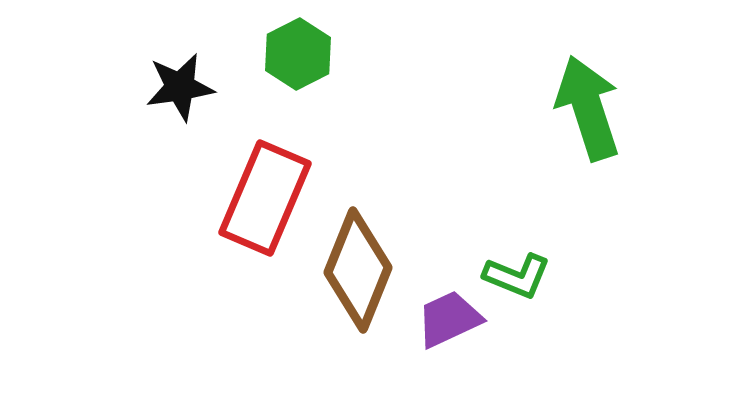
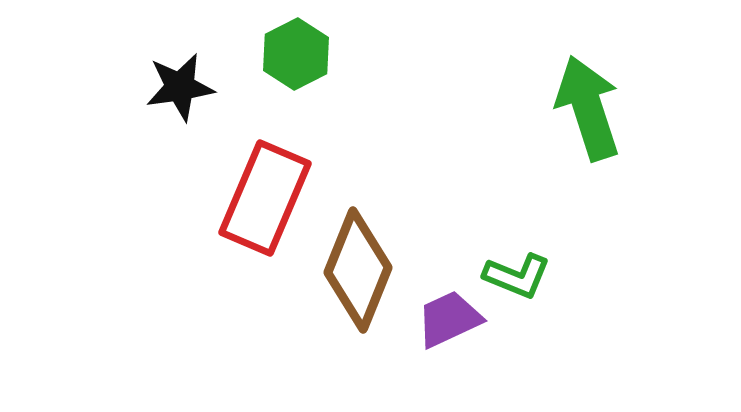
green hexagon: moved 2 px left
